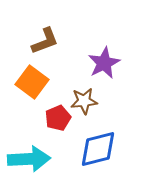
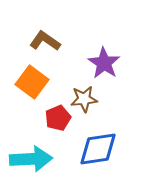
brown L-shape: rotated 124 degrees counterclockwise
purple star: rotated 12 degrees counterclockwise
brown star: moved 2 px up
blue diamond: rotated 6 degrees clockwise
cyan arrow: moved 2 px right
